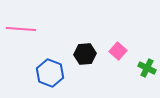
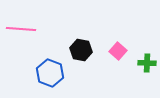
black hexagon: moved 4 px left, 4 px up; rotated 15 degrees clockwise
green cross: moved 5 px up; rotated 24 degrees counterclockwise
